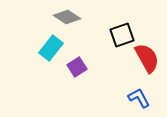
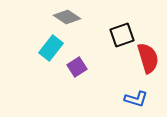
red semicircle: moved 1 px right; rotated 12 degrees clockwise
blue L-shape: moved 3 px left, 1 px down; rotated 135 degrees clockwise
